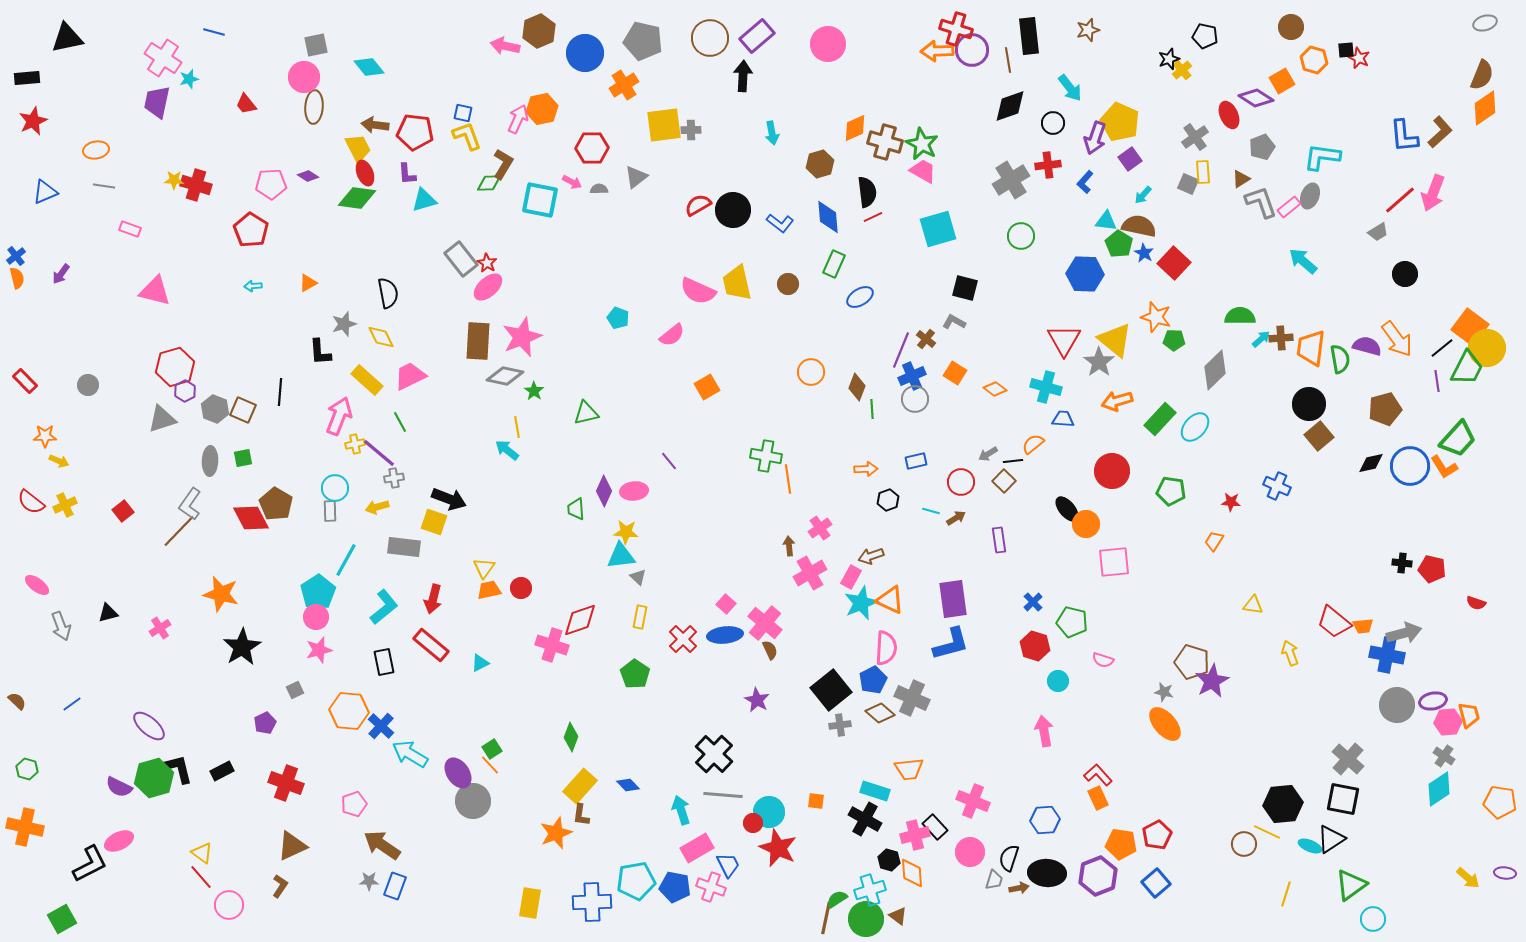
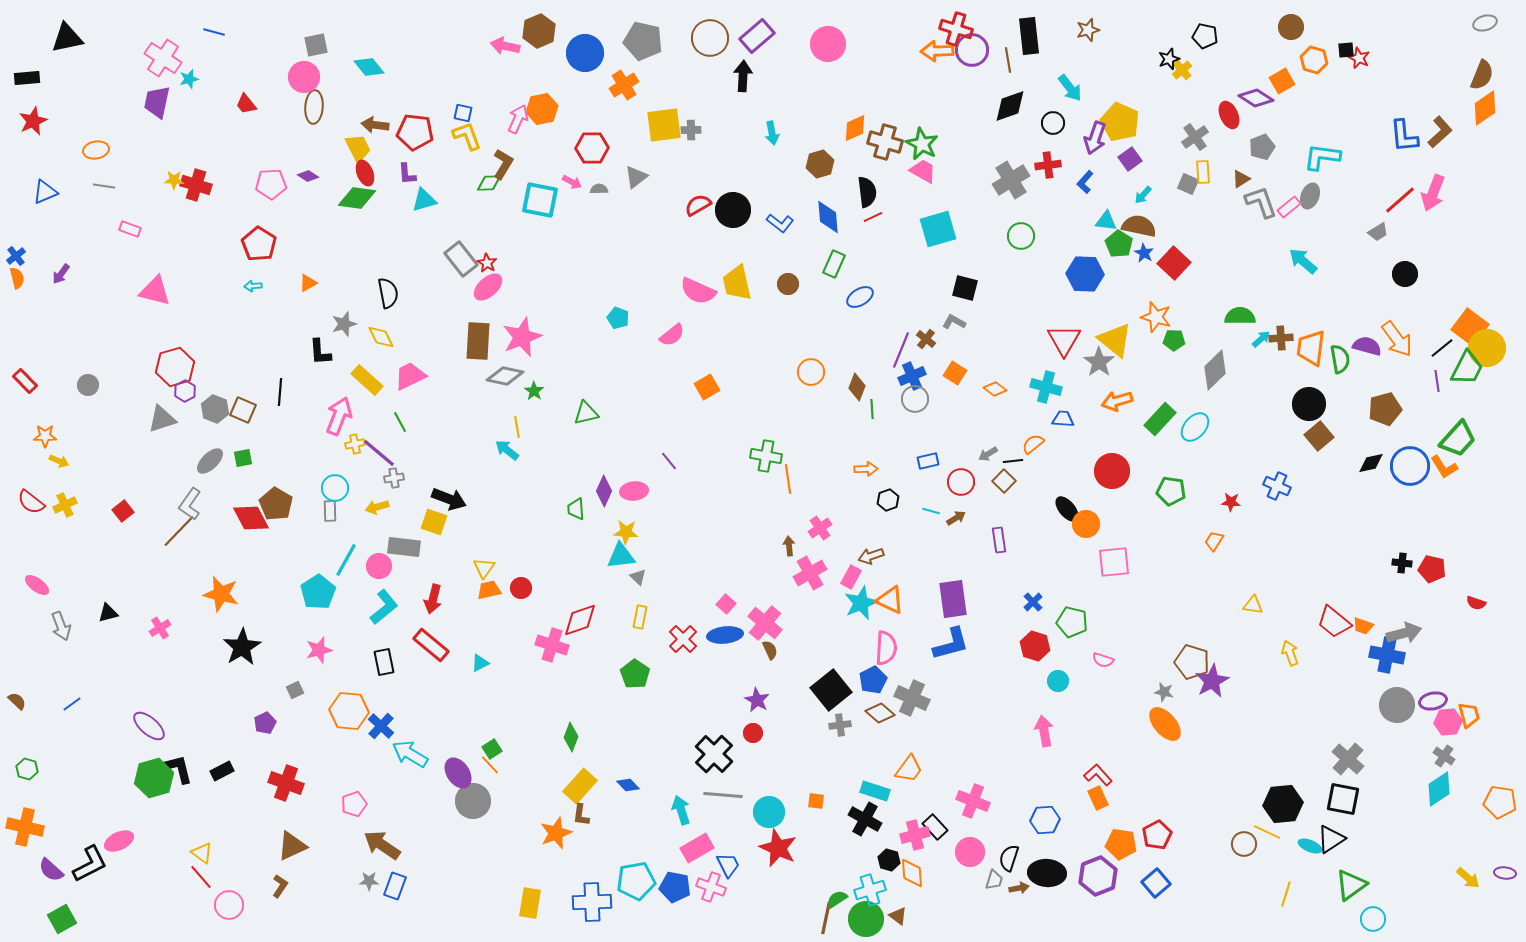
red pentagon at (251, 230): moved 8 px right, 14 px down
gray ellipse at (210, 461): rotated 44 degrees clockwise
blue rectangle at (916, 461): moved 12 px right
pink circle at (316, 617): moved 63 px right, 51 px up
orange trapezoid at (1363, 626): rotated 25 degrees clockwise
orange trapezoid at (909, 769): rotated 48 degrees counterclockwise
purple semicircle at (119, 787): moved 68 px left, 83 px down; rotated 16 degrees clockwise
red circle at (753, 823): moved 90 px up
